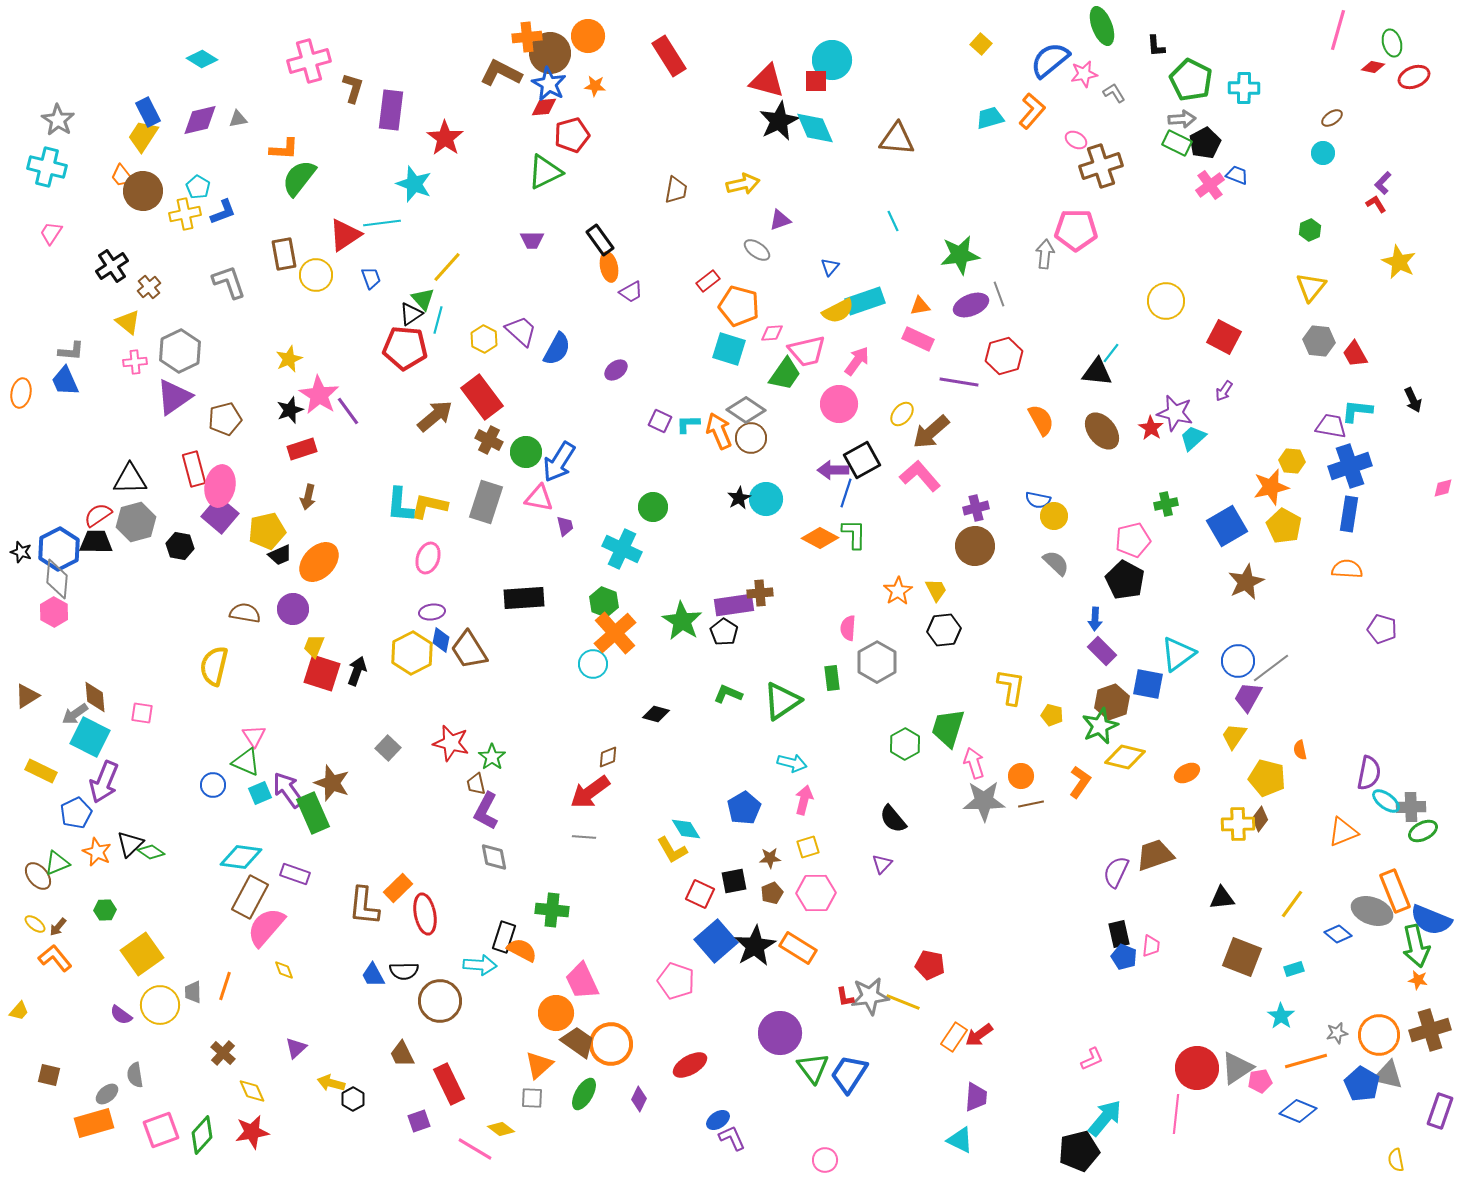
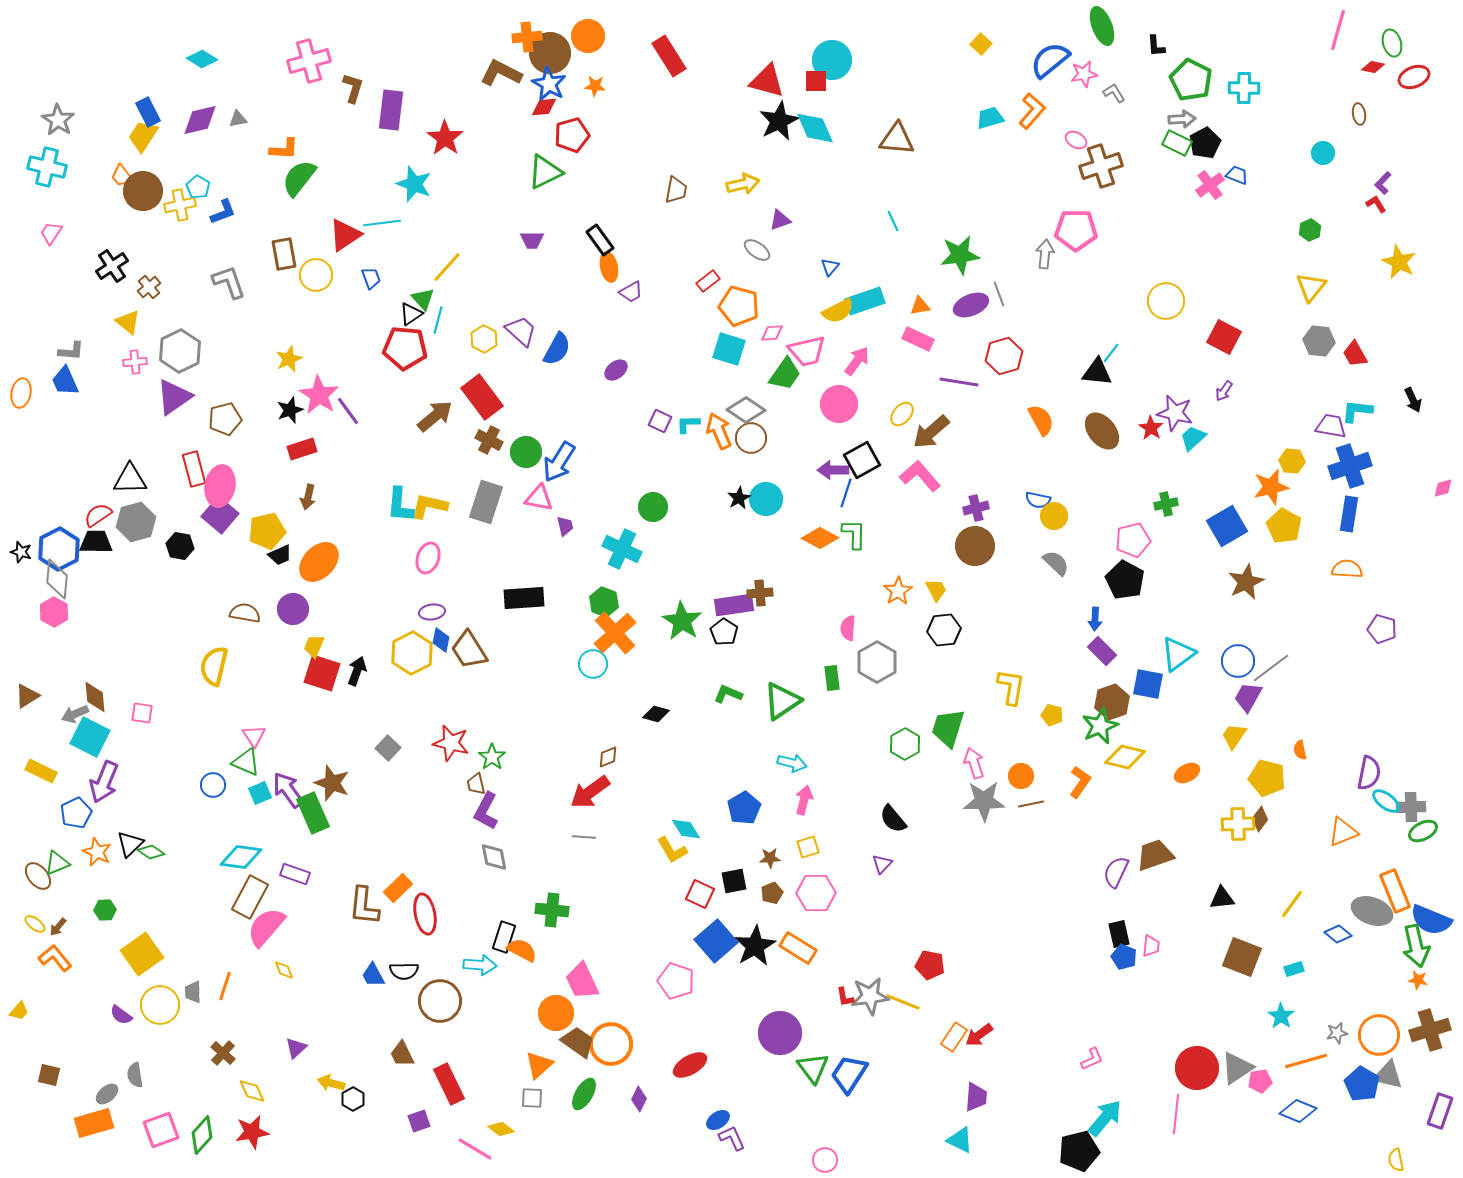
brown ellipse at (1332, 118): moved 27 px right, 4 px up; rotated 65 degrees counterclockwise
yellow cross at (185, 214): moved 5 px left, 9 px up
gray arrow at (75, 714): rotated 12 degrees clockwise
